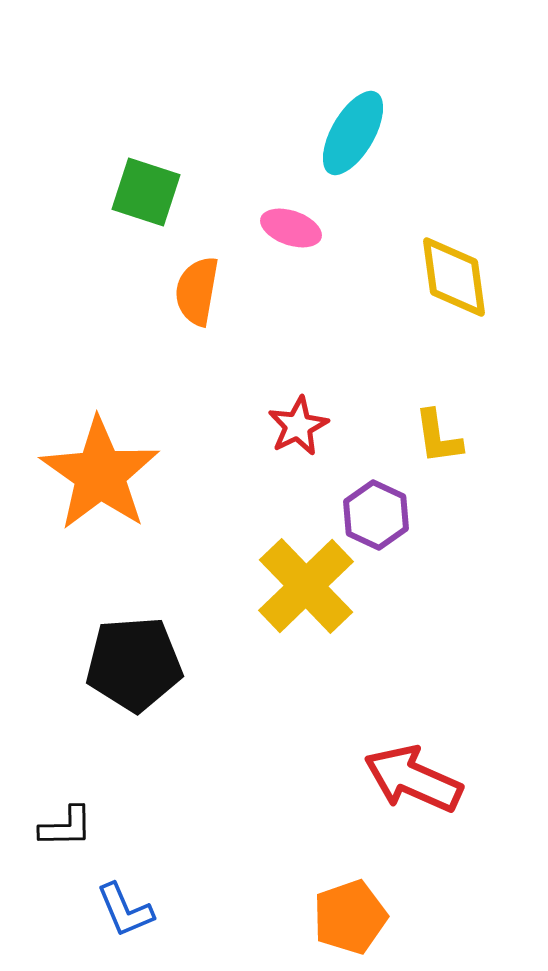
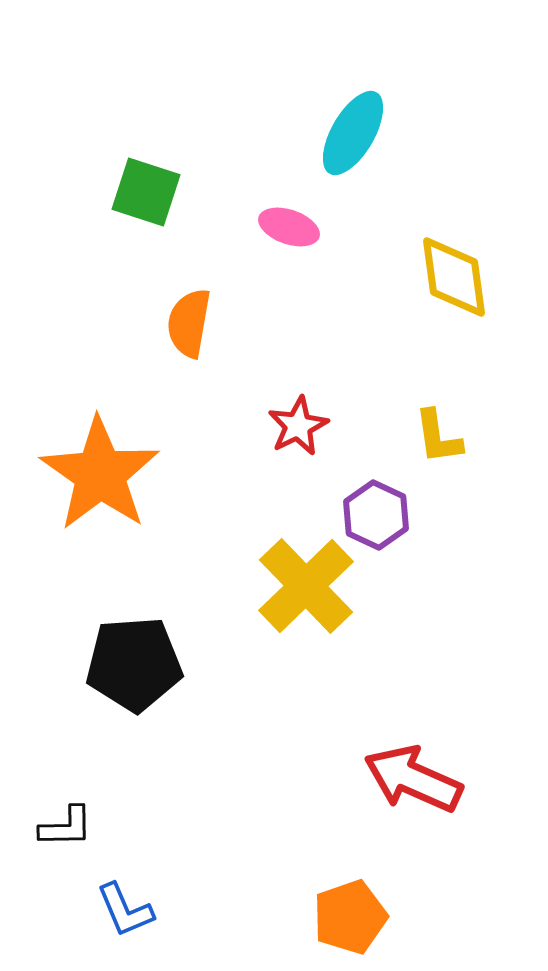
pink ellipse: moved 2 px left, 1 px up
orange semicircle: moved 8 px left, 32 px down
